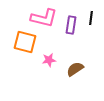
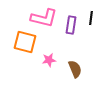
brown semicircle: rotated 102 degrees clockwise
